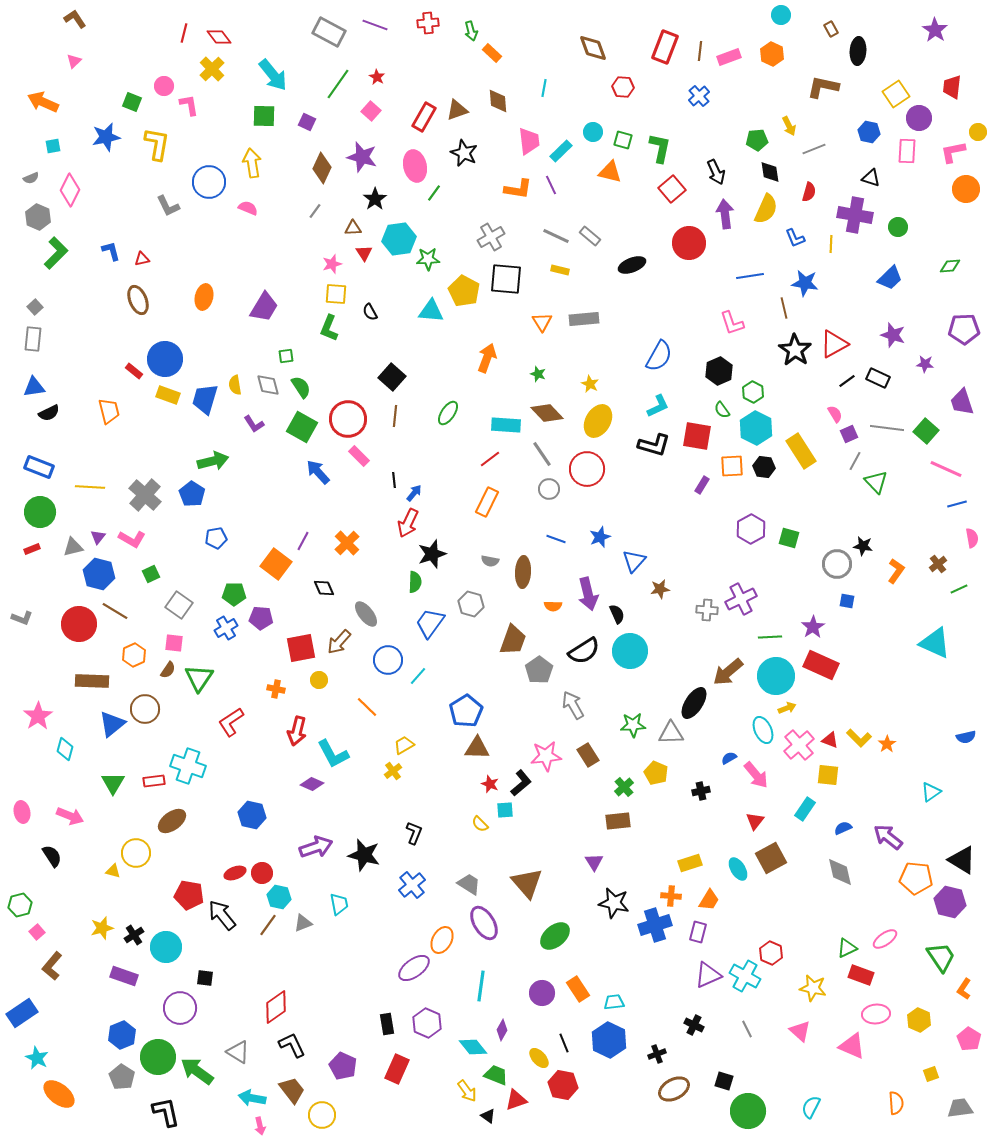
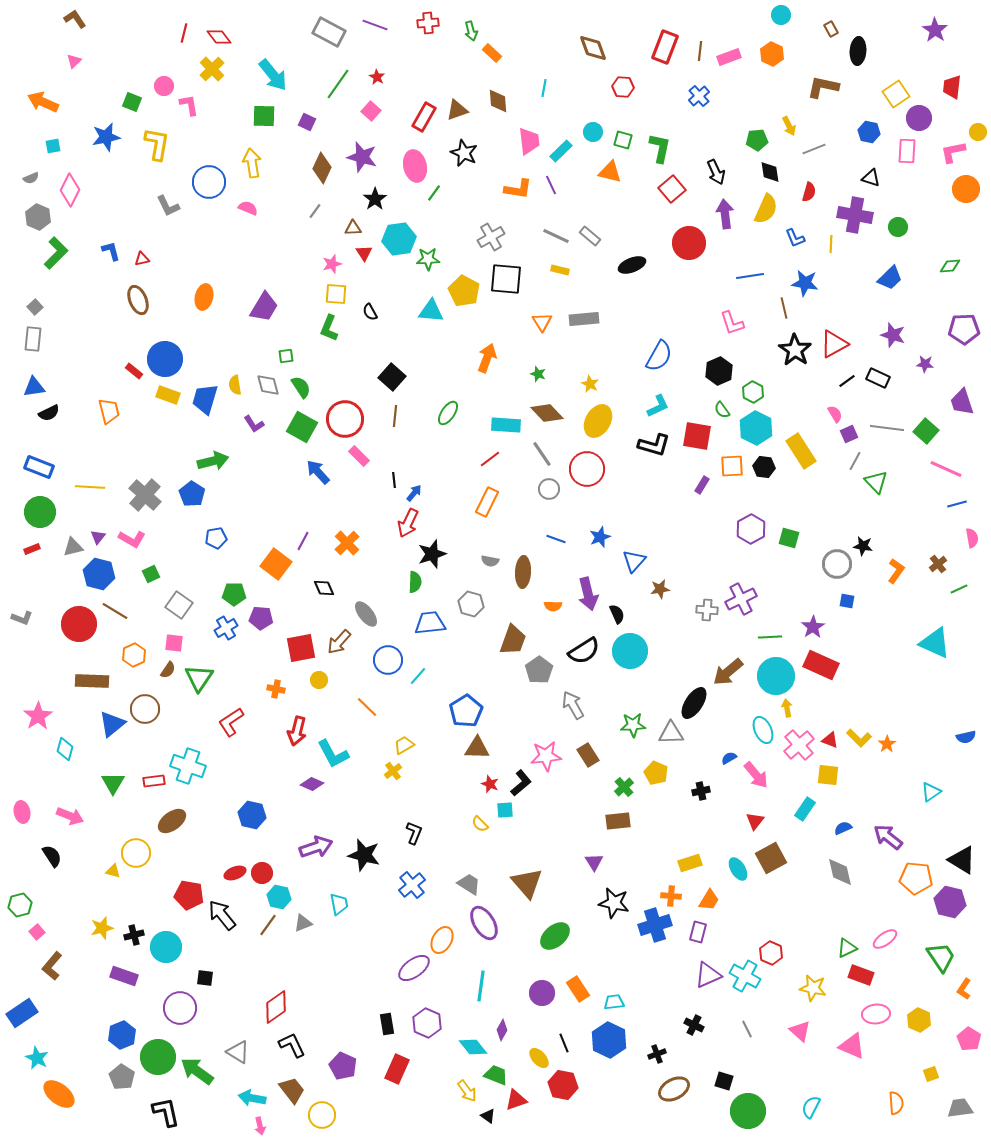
red circle at (348, 419): moved 3 px left
blue trapezoid at (430, 623): rotated 48 degrees clockwise
yellow arrow at (787, 708): rotated 78 degrees counterclockwise
black cross at (134, 935): rotated 18 degrees clockwise
